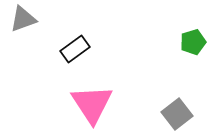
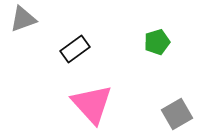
green pentagon: moved 36 px left
pink triangle: rotated 9 degrees counterclockwise
gray square: rotated 8 degrees clockwise
